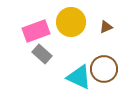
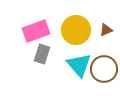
yellow circle: moved 5 px right, 8 px down
brown triangle: moved 3 px down
gray rectangle: rotated 66 degrees clockwise
cyan triangle: moved 12 px up; rotated 24 degrees clockwise
